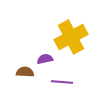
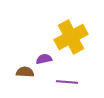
purple semicircle: moved 1 px left
purple line: moved 5 px right
